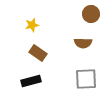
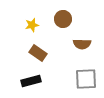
brown circle: moved 28 px left, 5 px down
brown semicircle: moved 1 px left, 1 px down
